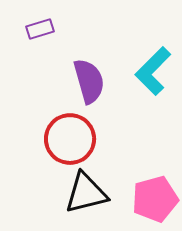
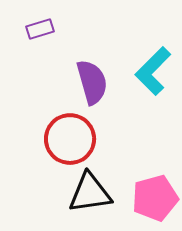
purple semicircle: moved 3 px right, 1 px down
black triangle: moved 4 px right; rotated 6 degrees clockwise
pink pentagon: moved 1 px up
